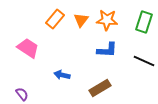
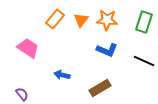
blue L-shape: rotated 20 degrees clockwise
